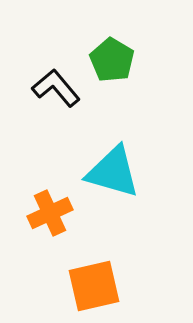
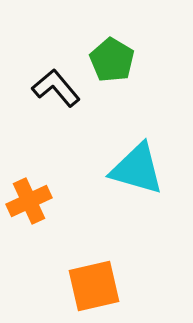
cyan triangle: moved 24 px right, 3 px up
orange cross: moved 21 px left, 12 px up
